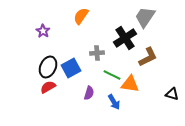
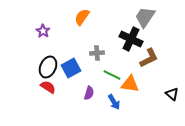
orange semicircle: moved 1 px right, 1 px down
black cross: moved 6 px right, 1 px down; rotated 30 degrees counterclockwise
brown L-shape: moved 1 px right, 1 px down
red semicircle: rotated 63 degrees clockwise
black triangle: rotated 24 degrees clockwise
